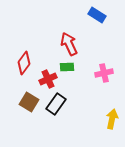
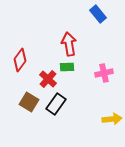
blue rectangle: moved 1 px right, 1 px up; rotated 18 degrees clockwise
red arrow: rotated 15 degrees clockwise
red diamond: moved 4 px left, 3 px up
red cross: rotated 24 degrees counterclockwise
yellow arrow: rotated 72 degrees clockwise
